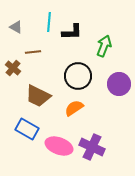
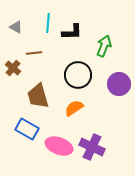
cyan line: moved 1 px left, 1 px down
brown line: moved 1 px right, 1 px down
black circle: moved 1 px up
brown trapezoid: rotated 48 degrees clockwise
